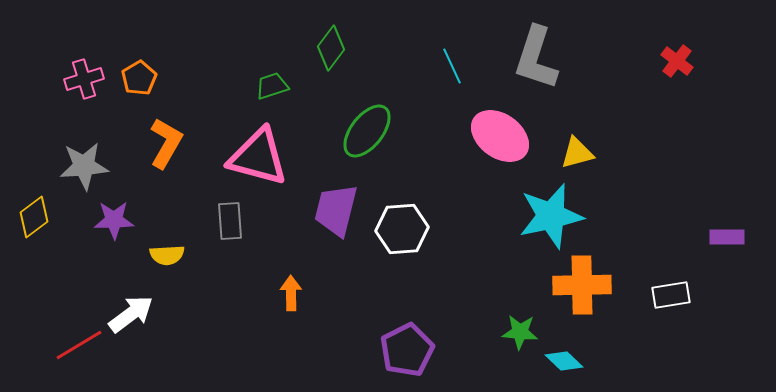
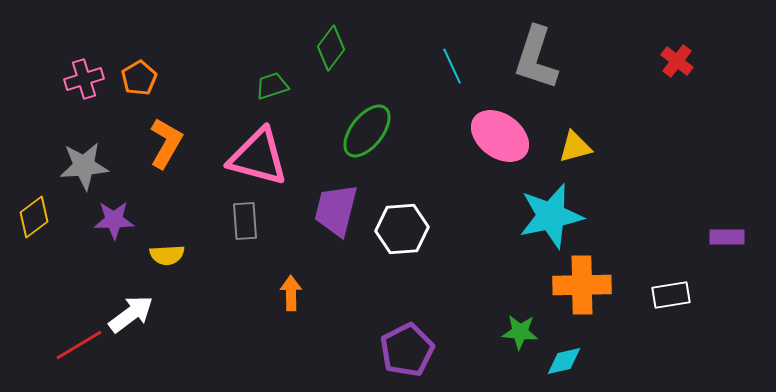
yellow triangle: moved 2 px left, 6 px up
gray rectangle: moved 15 px right
cyan diamond: rotated 57 degrees counterclockwise
